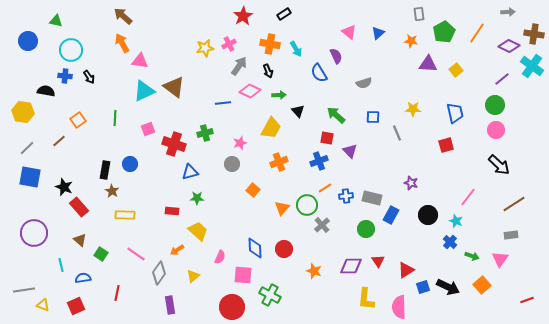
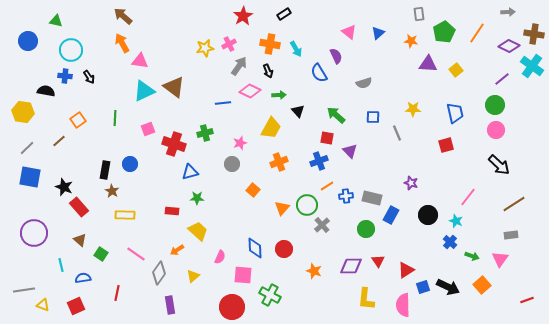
orange line at (325, 188): moved 2 px right, 2 px up
pink semicircle at (399, 307): moved 4 px right, 2 px up
